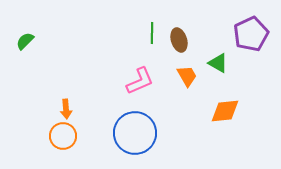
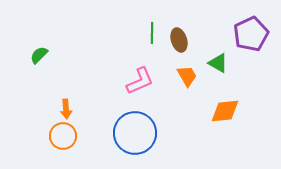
green semicircle: moved 14 px right, 14 px down
